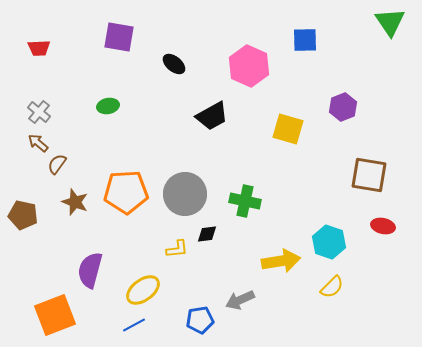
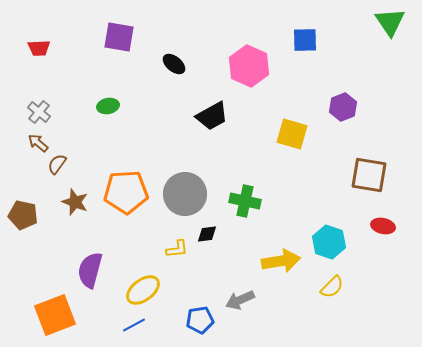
yellow square: moved 4 px right, 5 px down
